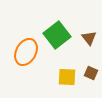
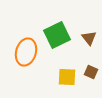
green square: rotated 12 degrees clockwise
orange ellipse: rotated 12 degrees counterclockwise
brown square: moved 1 px up
